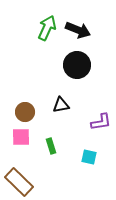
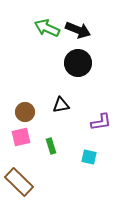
green arrow: rotated 90 degrees counterclockwise
black circle: moved 1 px right, 2 px up
pink square: rotated 12 degrees counterclockwise
